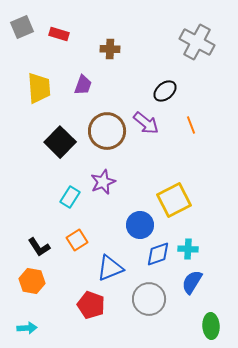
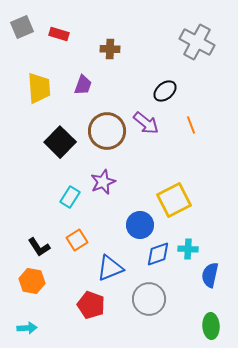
blue semicircle: moved 18 px right, 7 px up; rotated 20 degrees counterclockwise
